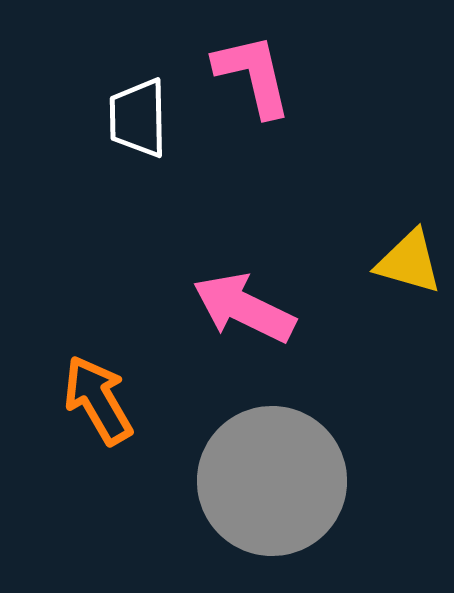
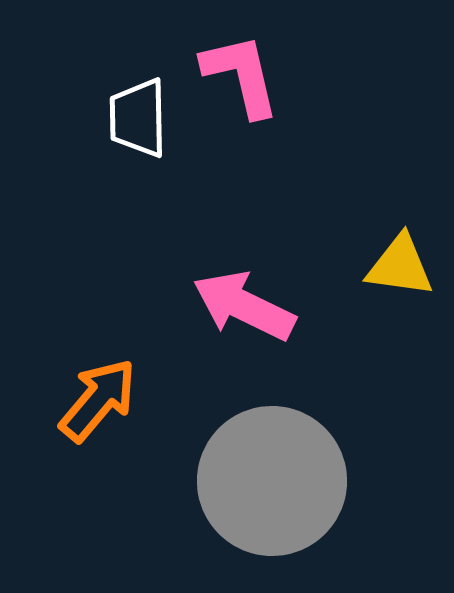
pink L-shape: moved 12 px left
yellow triangle: moved 9 px left, 4 px down; rotated 8 degrees counterclockwise
pink arrow: moved 2 px up
orange arrow: rotated 70 degrees clockwise
